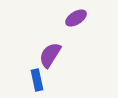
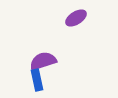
purple semicircle: moved 7 px left, 6 px down; rotated 40 degrees clockwise
